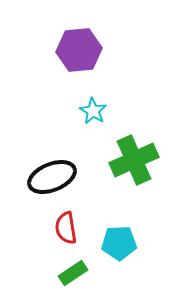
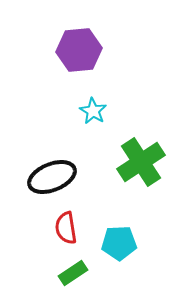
green cross: moved 7 px right, 2 px down; rotated 9 degrees counterclockwise
